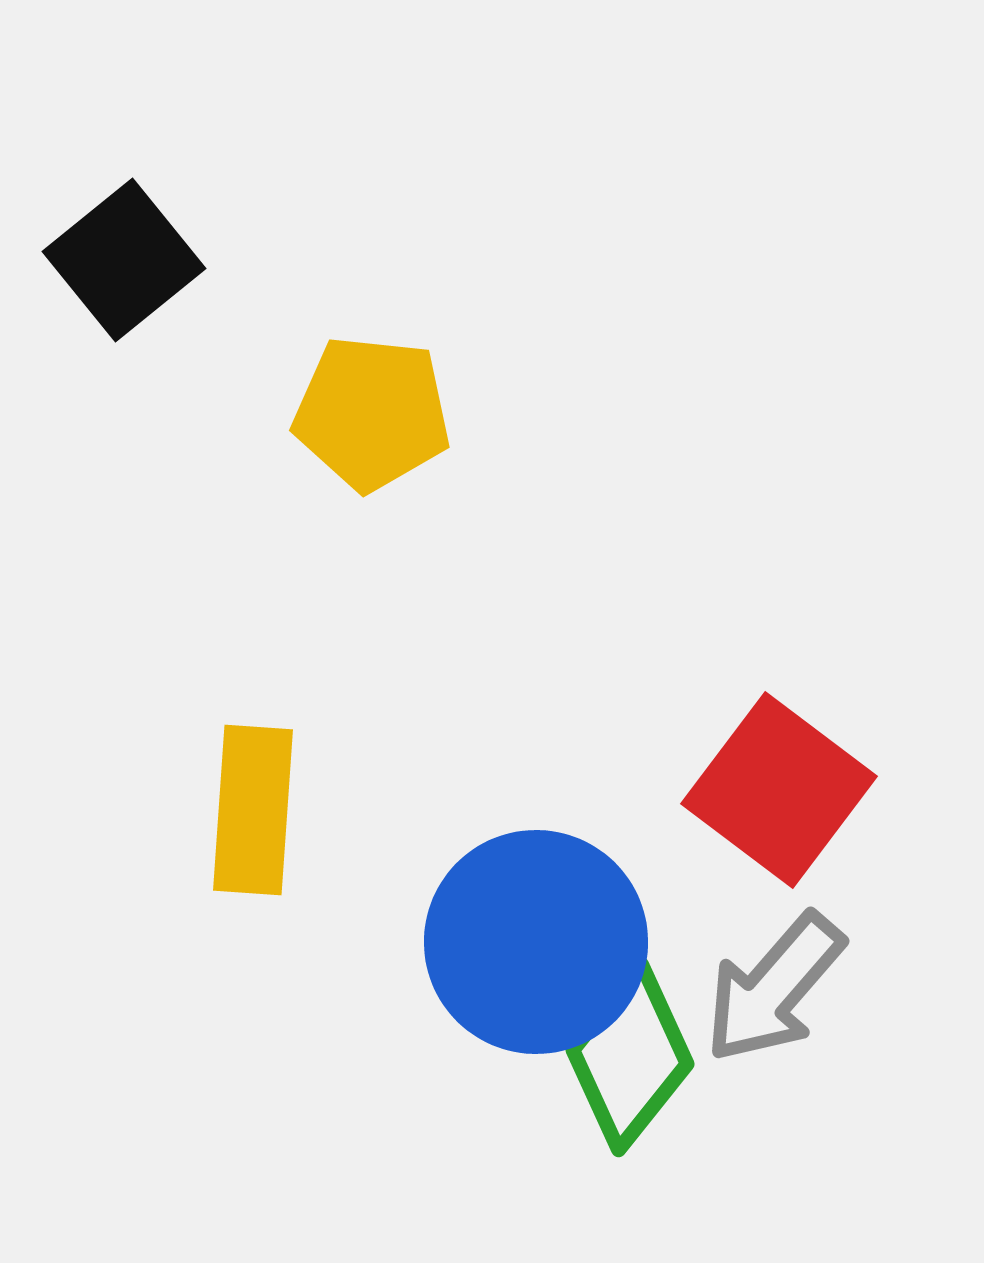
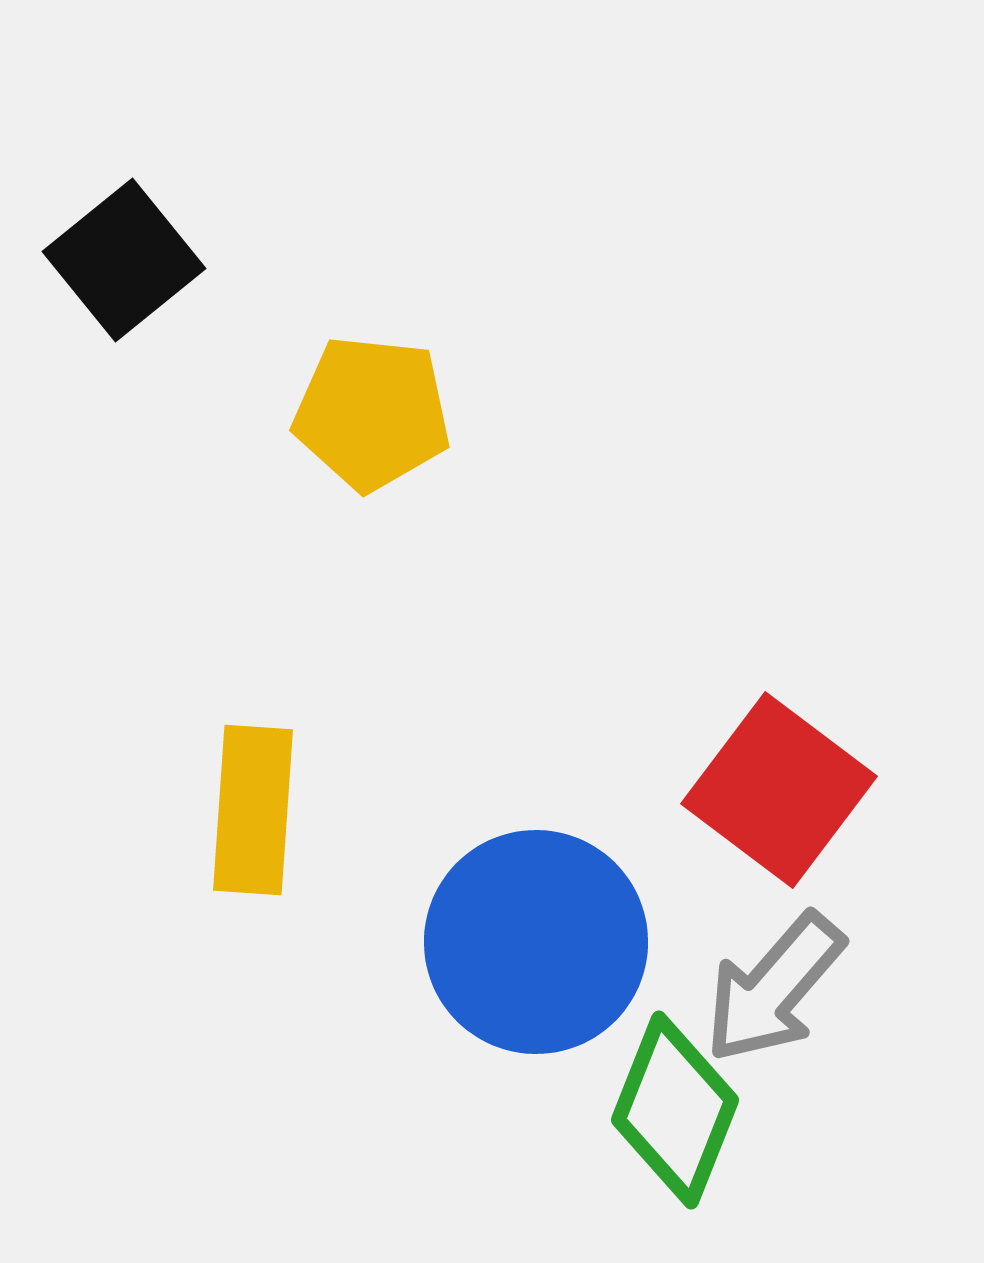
green diamond: moved 45 px right, 53 px down; rotated 17 degrees counterclockwise
